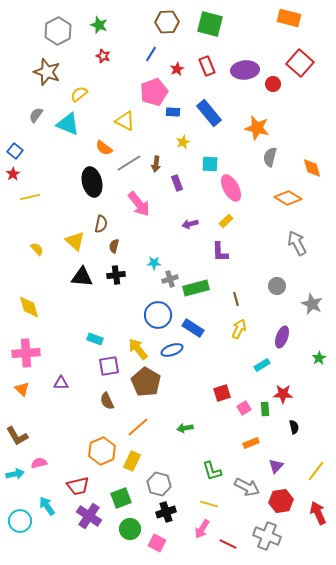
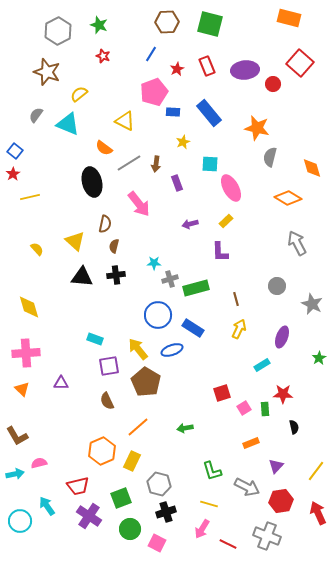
brown semicircle at (101, 224): moved 4 px right
